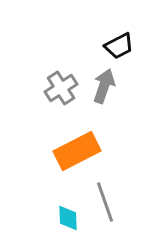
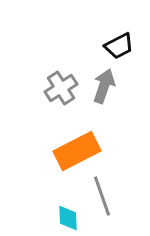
gray line: moved 3 px left, 6 px up
